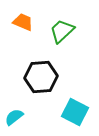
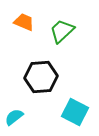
orange trapezoid: moved 1 px right
